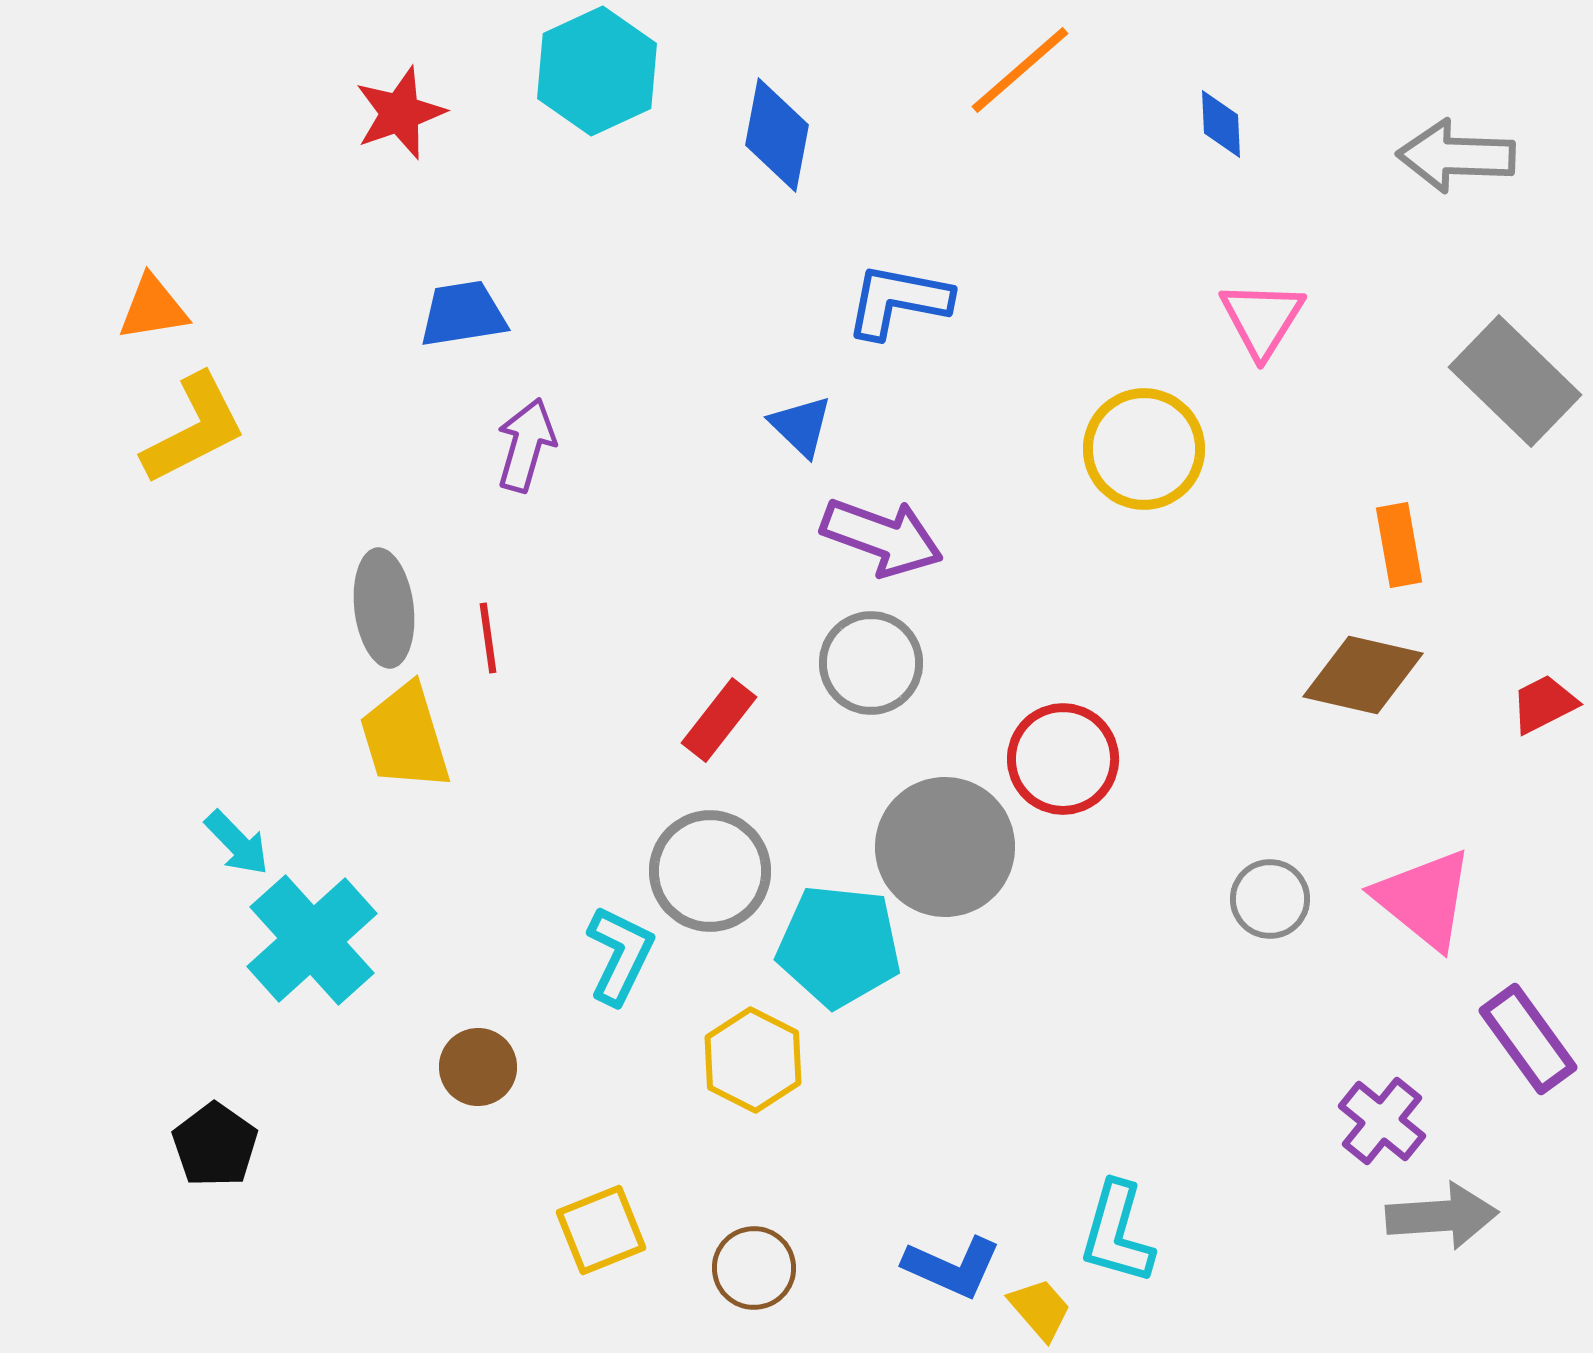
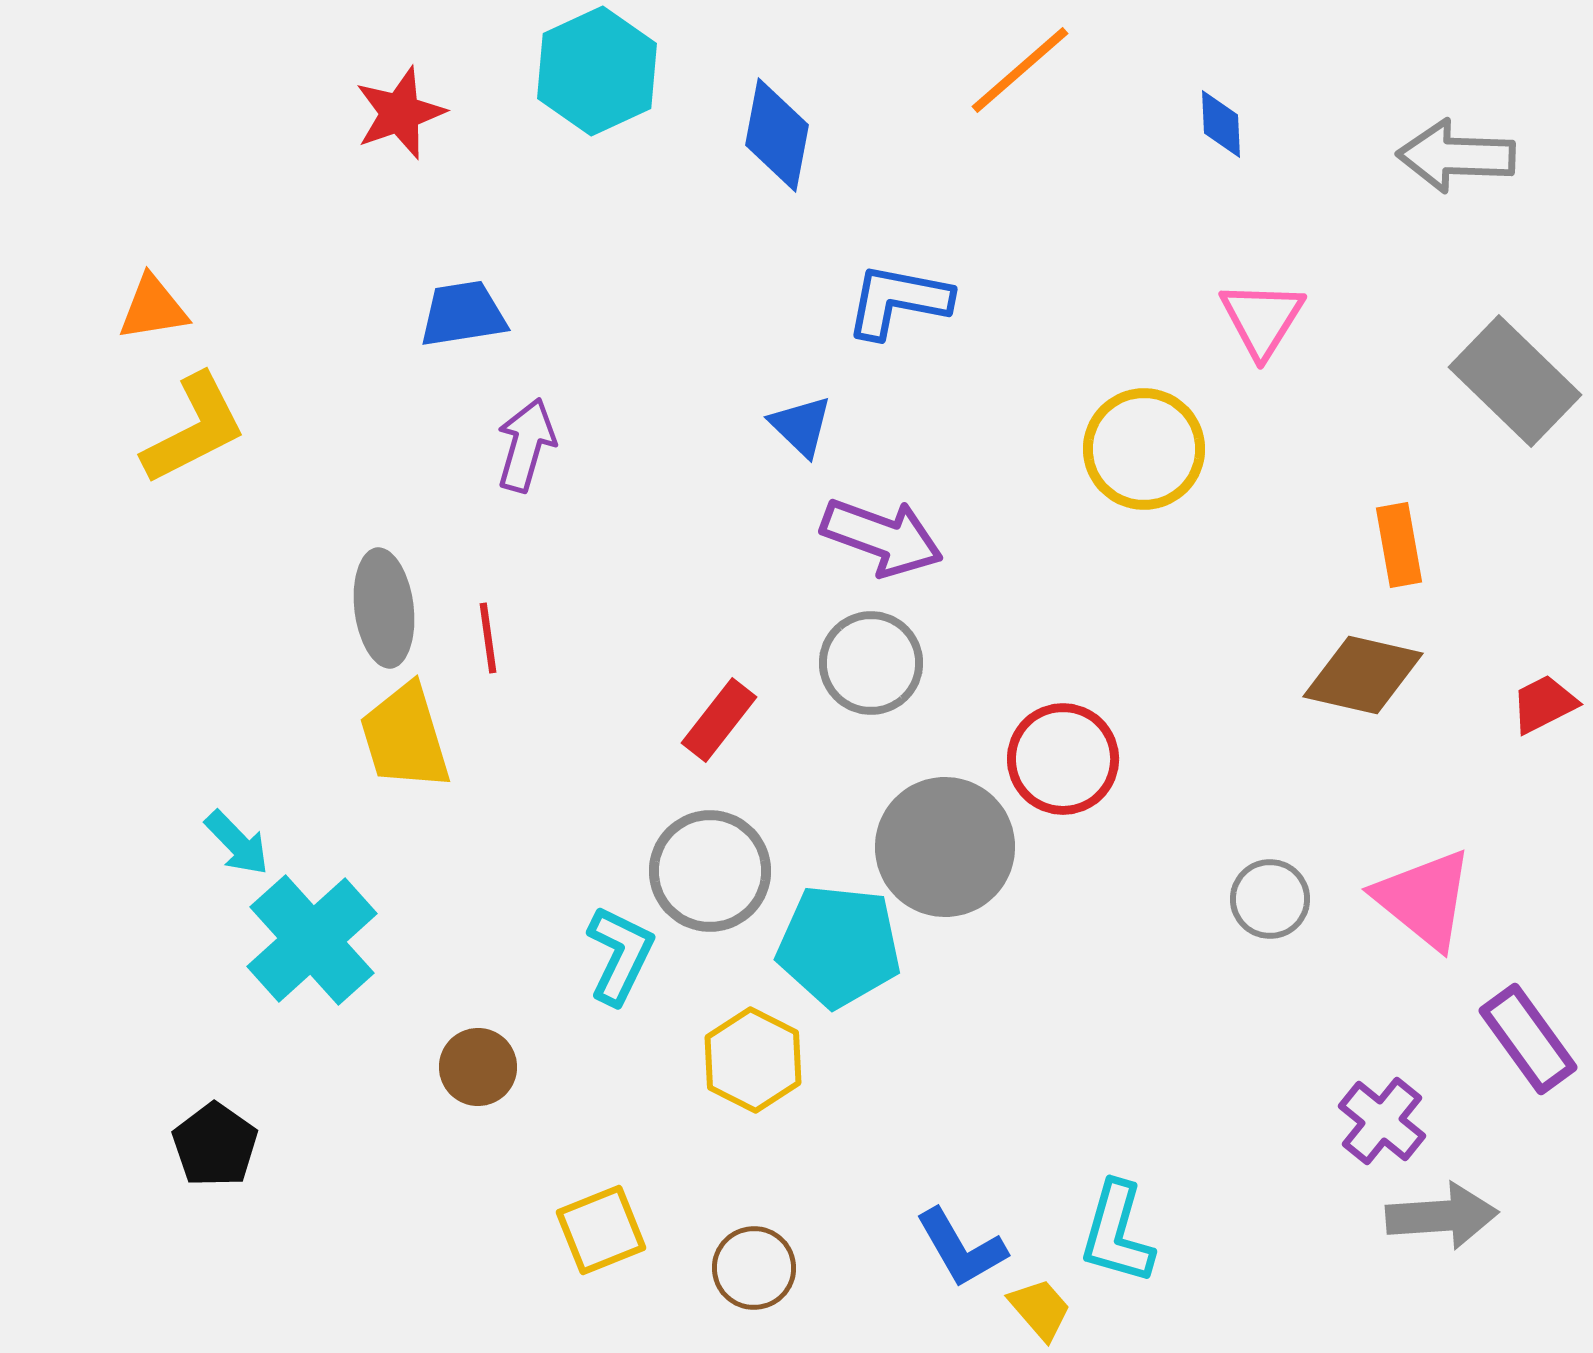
blue L-shape at (952, 1267): moved 9 px right, 19 px up; rotated 36 degrees clockwise
